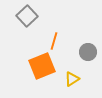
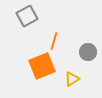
gray square: rotated 15 degrees clockwise
